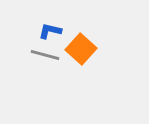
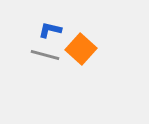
blue L-shape: moved 1 px up
